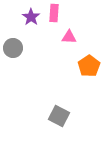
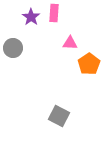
pink triangle: moved 1 px right, 6 px down
orange pentagon: moved 2 px up
